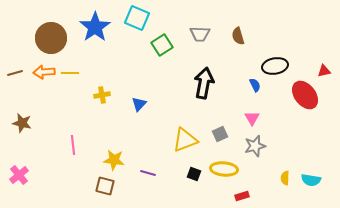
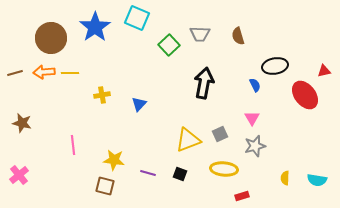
green square: moved 7 px right; rotated 10 degrees counterclockwise
yellow triangle: moved 3 px right
black square: moved 14 px left
cyan semicircle: moved 6 px right
